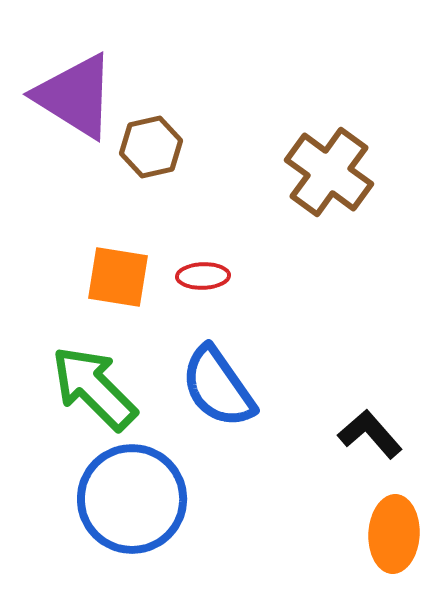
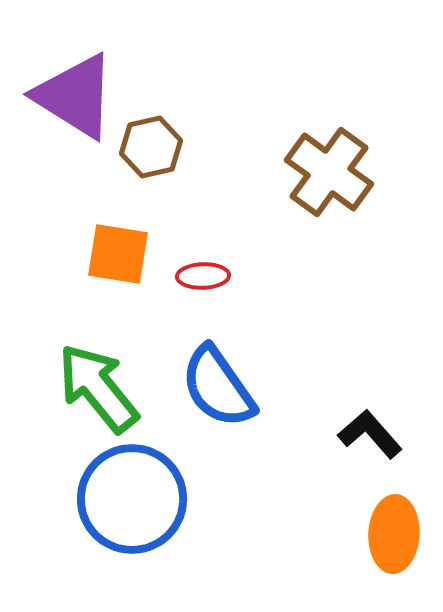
orange square: moved 23 px up
green arrow: moved 4 px right; rotated 6 degrees clockwise
